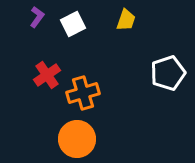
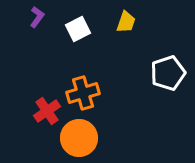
yellow trapezoid: moved 2 px down
white square: moved 5 px right, 5 px down
red cross: moved 36 px down
orange circle: moved 2 px right, 1 px up
